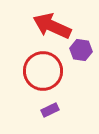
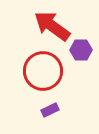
red arrow: rotated 12 degrees clockwise
purple hexagon: rotated 10 degrees counterclockwise
